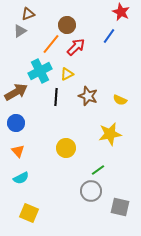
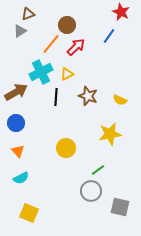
cyan cross: moved 1 px right, 1 px down
